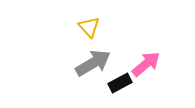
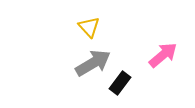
pink arrow: moved 17 px right, 9 px up
black rectangle: rotated 25 degrees counterclockwise
